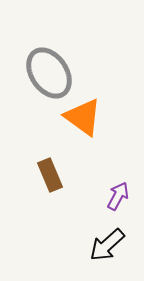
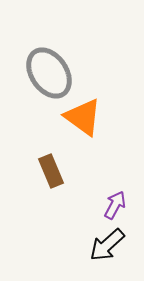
brown rectangle: moved 1 px right, 4 px up
purple arrow: moved 3 px left, 9 px down
